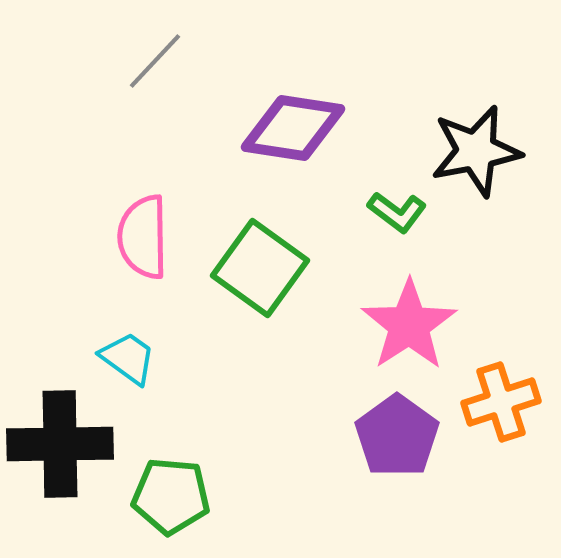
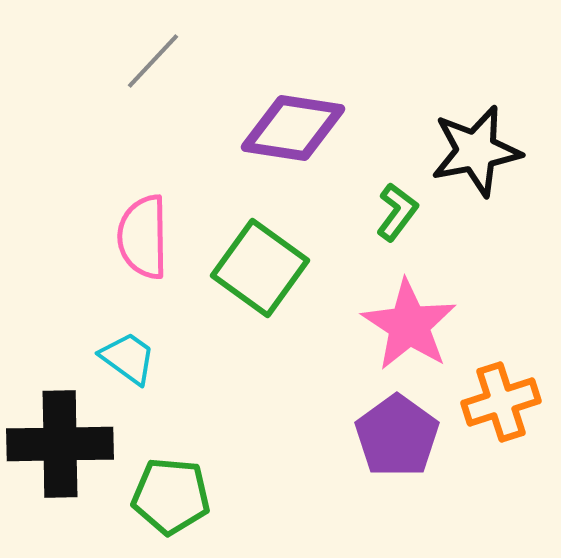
gray line: moved 2 px left
green L-shape: rotated 90 degrees counterclockwise
pink star: rotated 6 degrees counterclockwise
